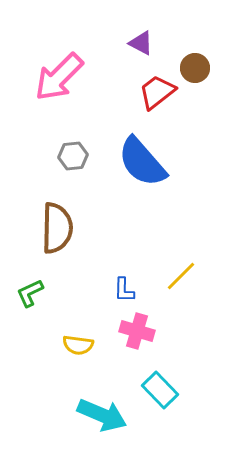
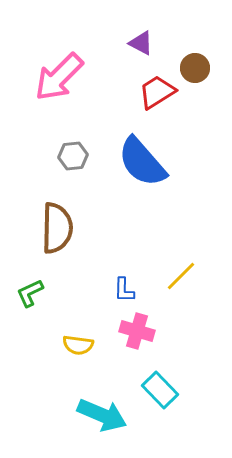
red trapezoid: rotated 6 degrees clockwise
